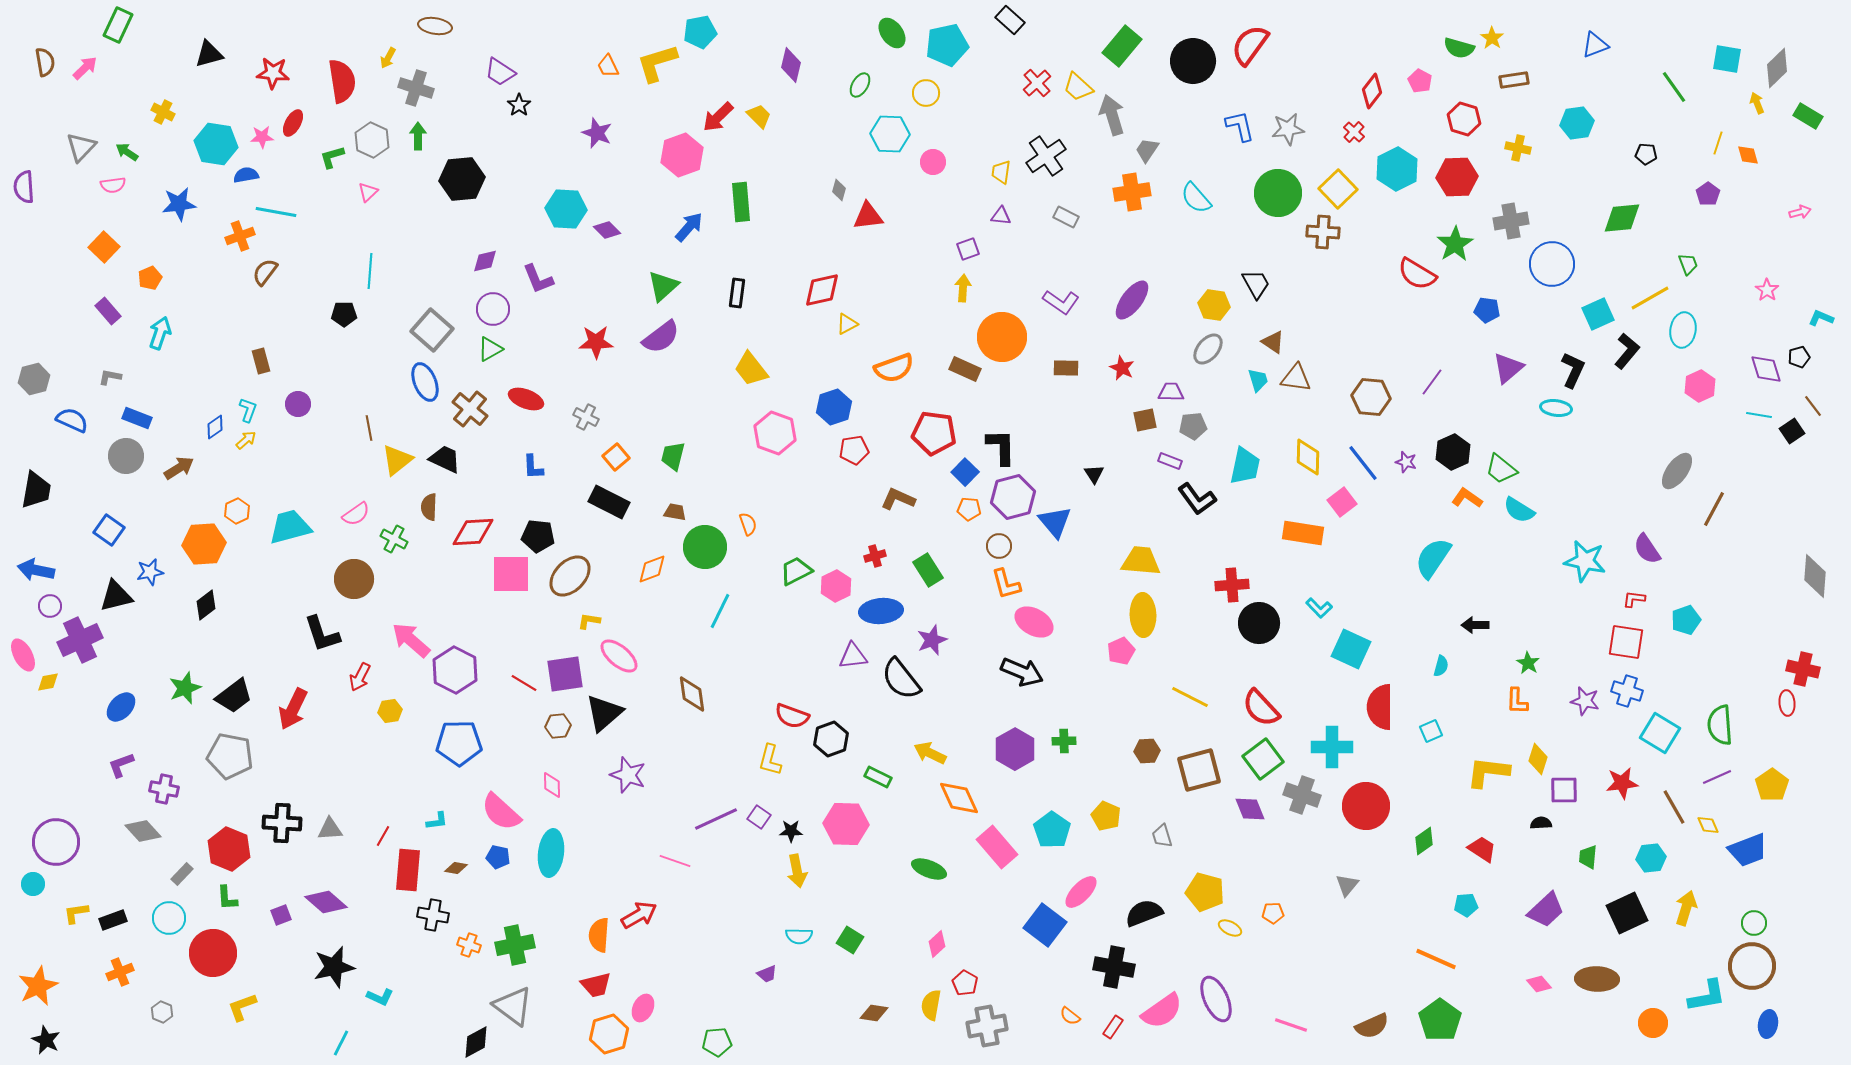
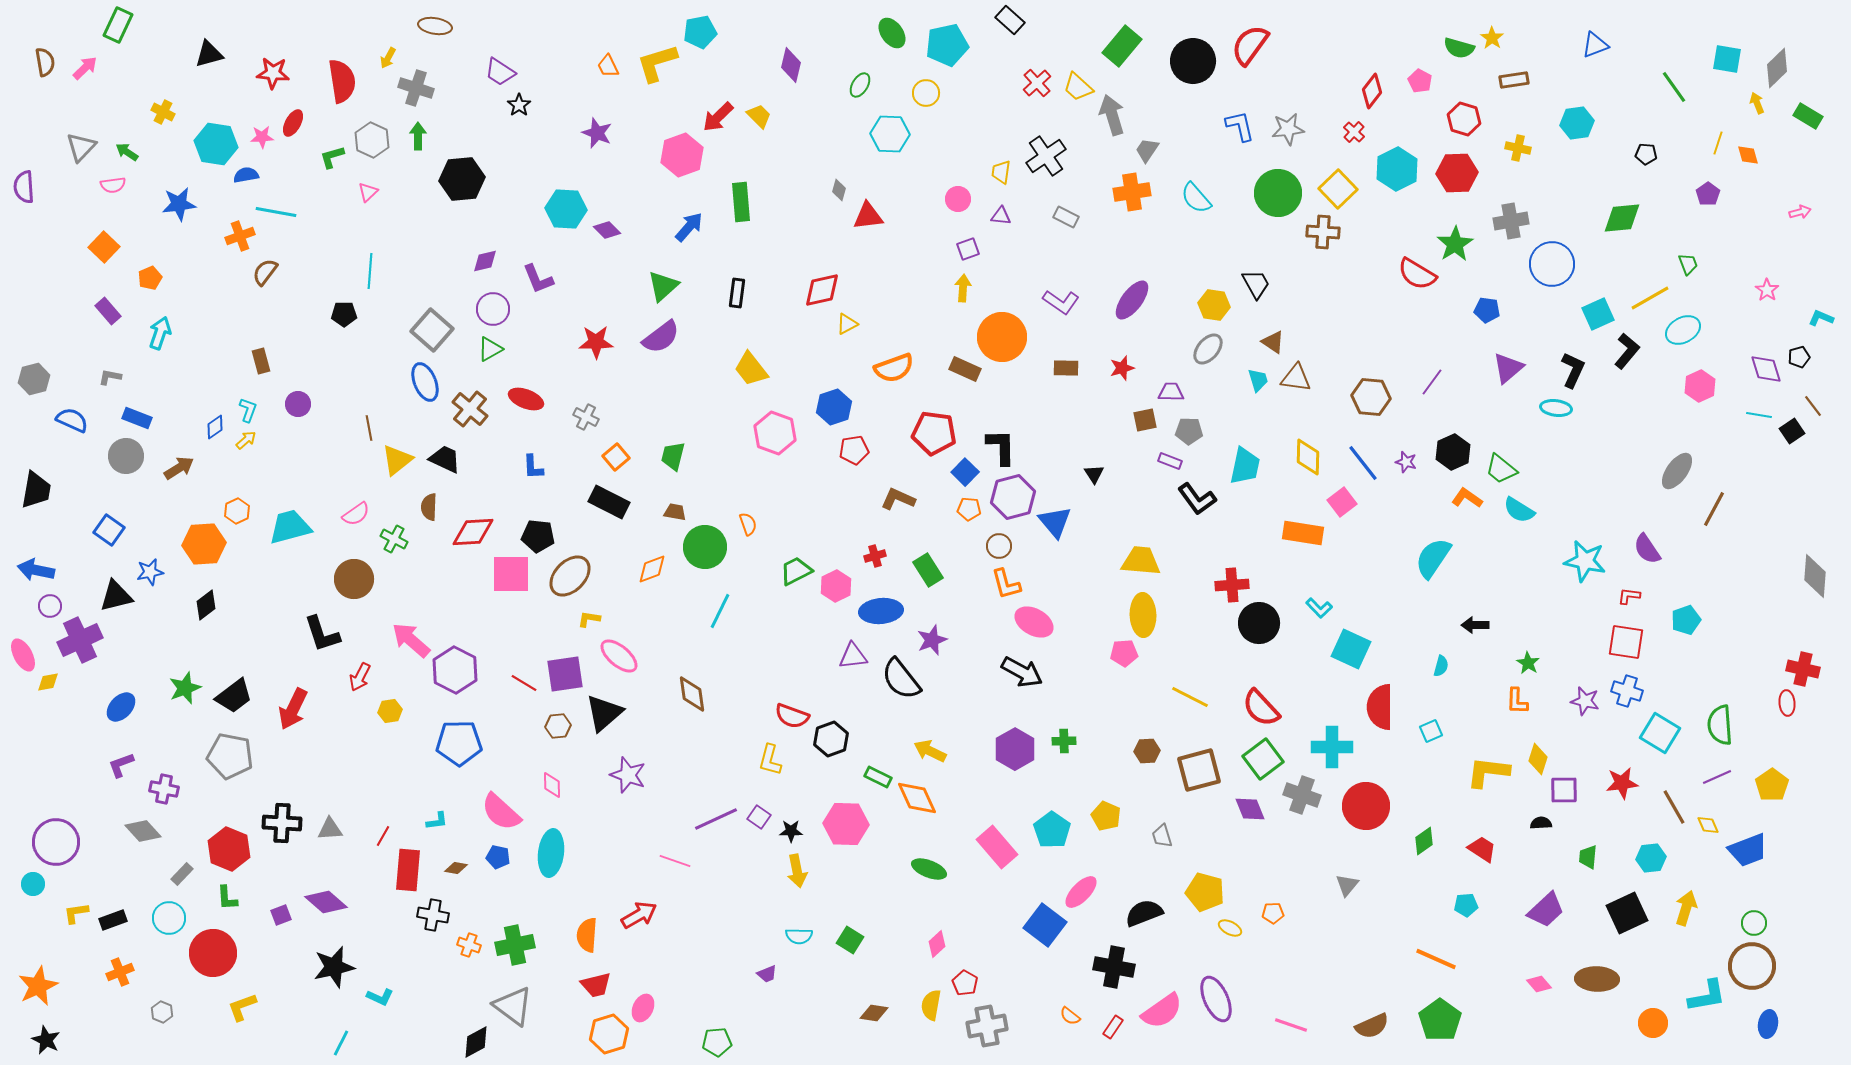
pink circle at (933, 162): moved 25 px right, 37 px down
red hexagon at (1457, 177): moved 4 px up
cyan ellipse at (1683, 330): rotated 52 degrees clockwise
red star at (1122, 368): rotated 30 degrees clockwise
gray pentagon at (1193, 426): moved 4 px left, 5 px down; rotated 8 degrees clockwise
red L-shape at (1634, 599): moved 5 px left, 3 px up
yellow L-shape at (589, 621): moved 2 px up
pink pentagon at (1121, 651): moved 3 px right, 2 px down; rotated 20 degrees clockwise
black arrow at (1022, 672): rotated 6 degrees clockwise
yellow arrow at (930, 753): moved 2 px up
orange diamond at (959, 798): moved 42 px left
orange semicircle at (599, 935): moved 12 px left
